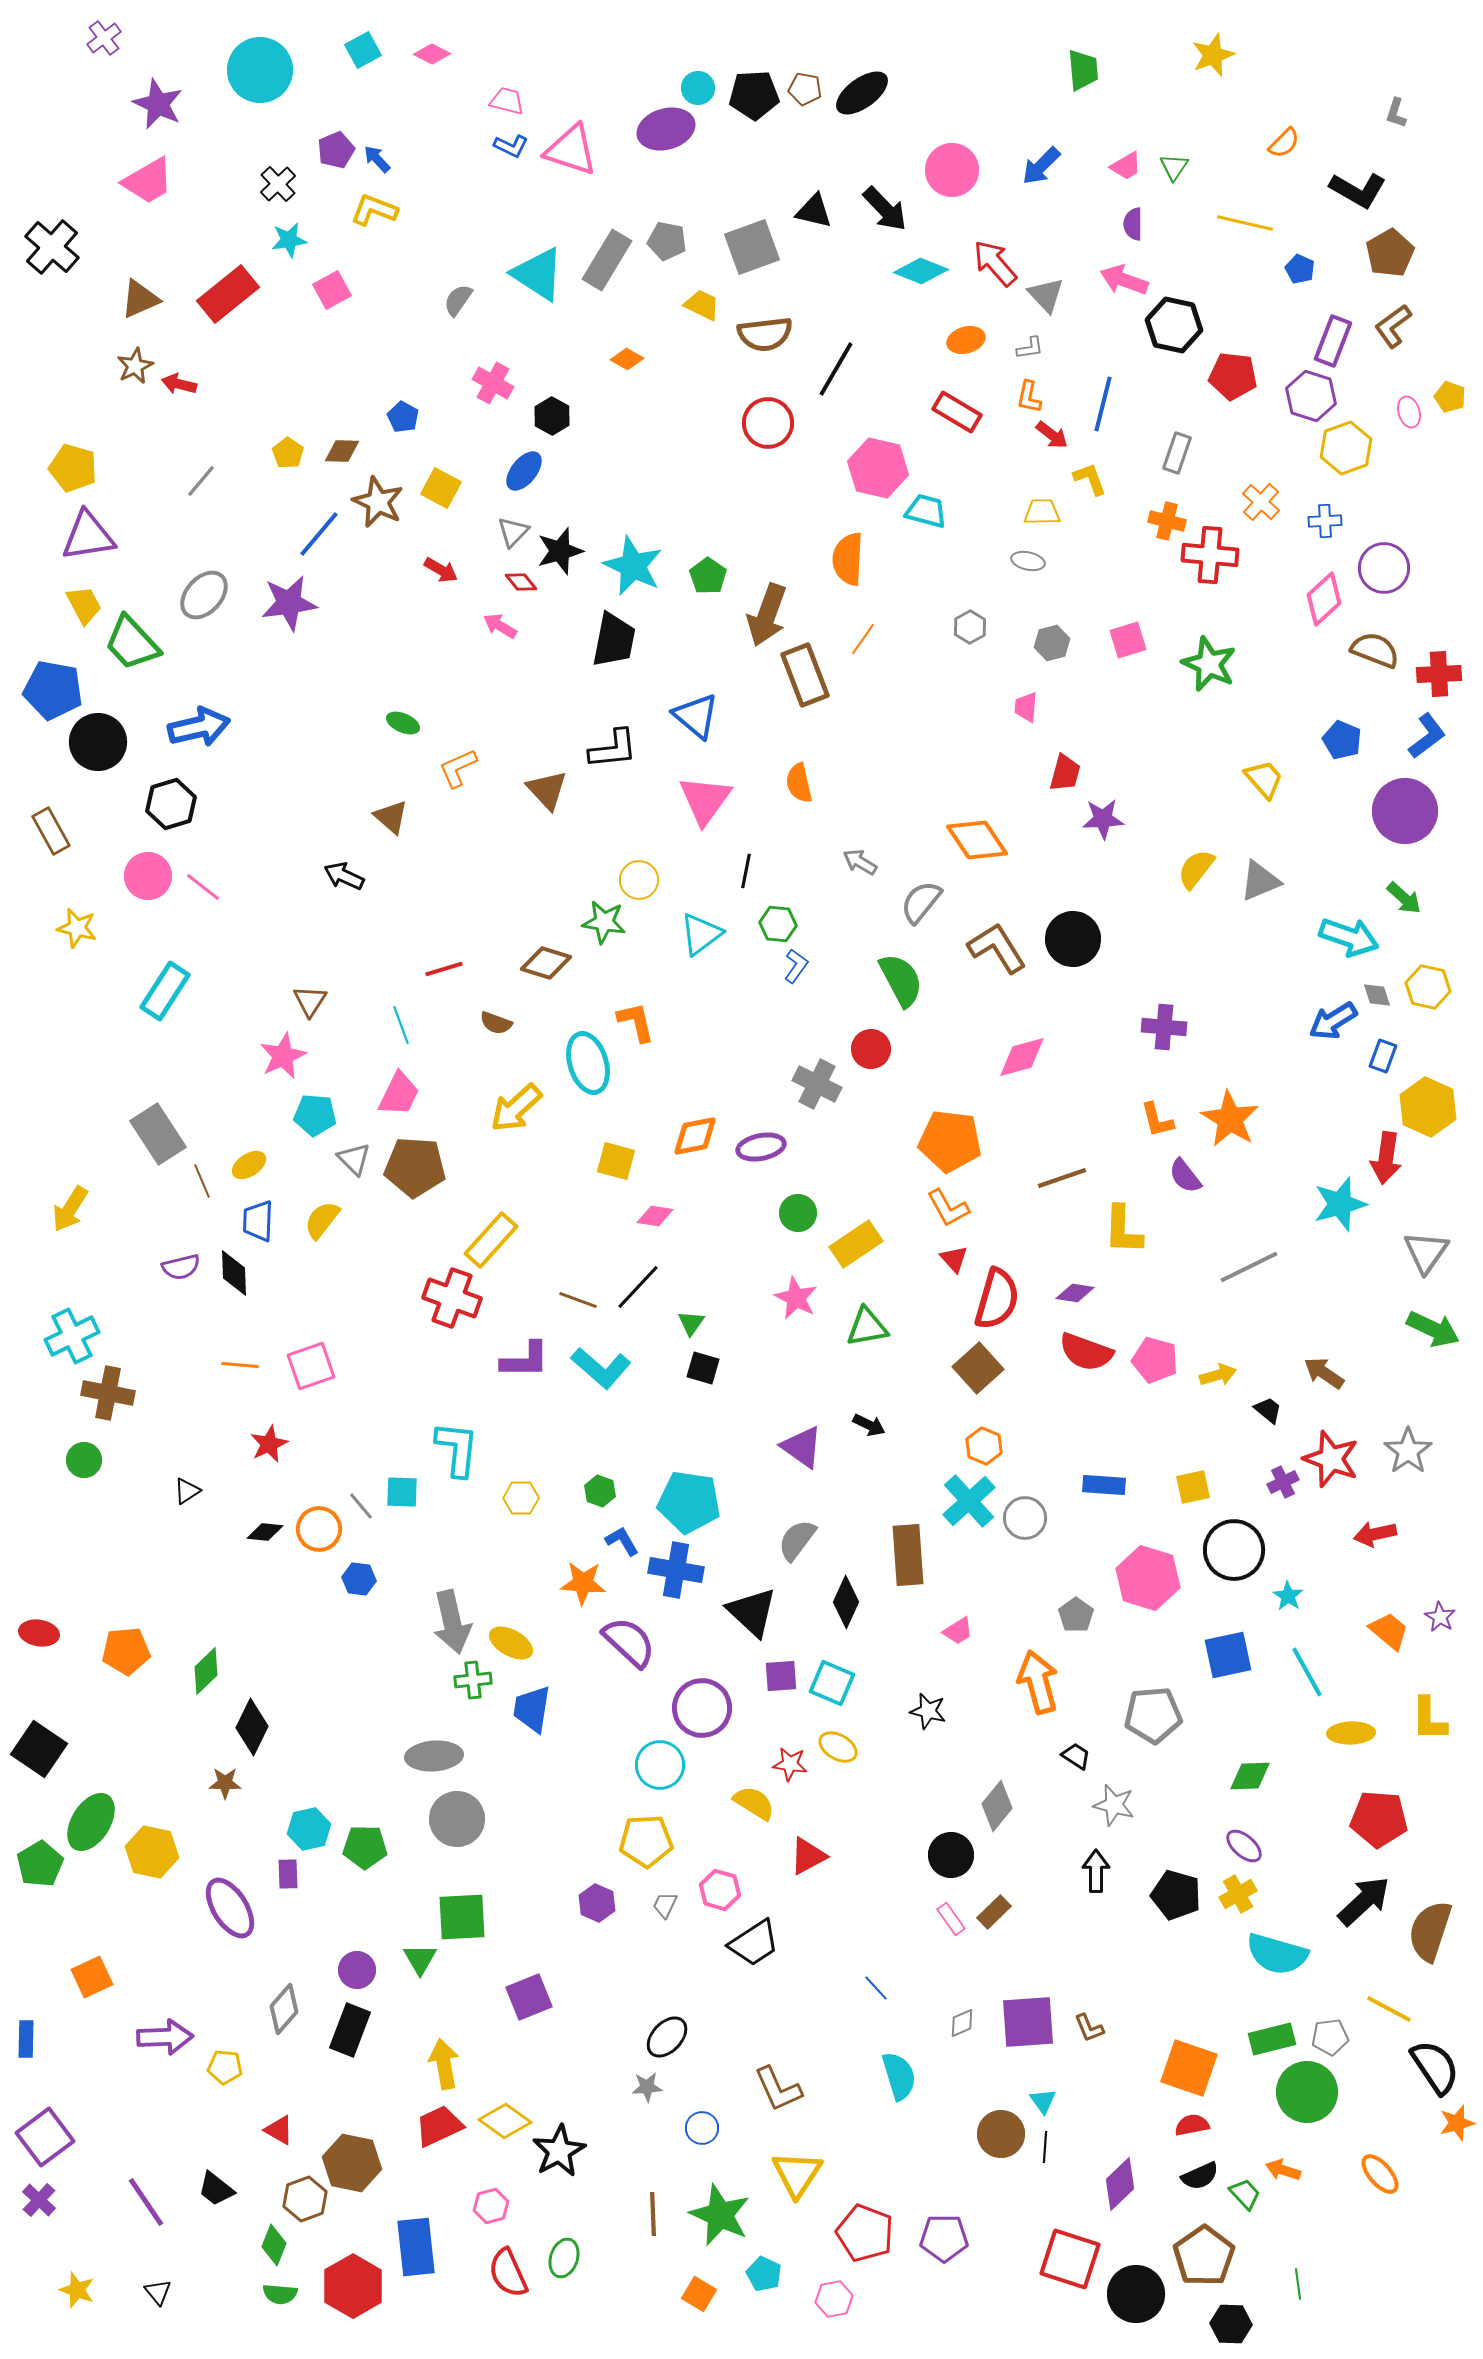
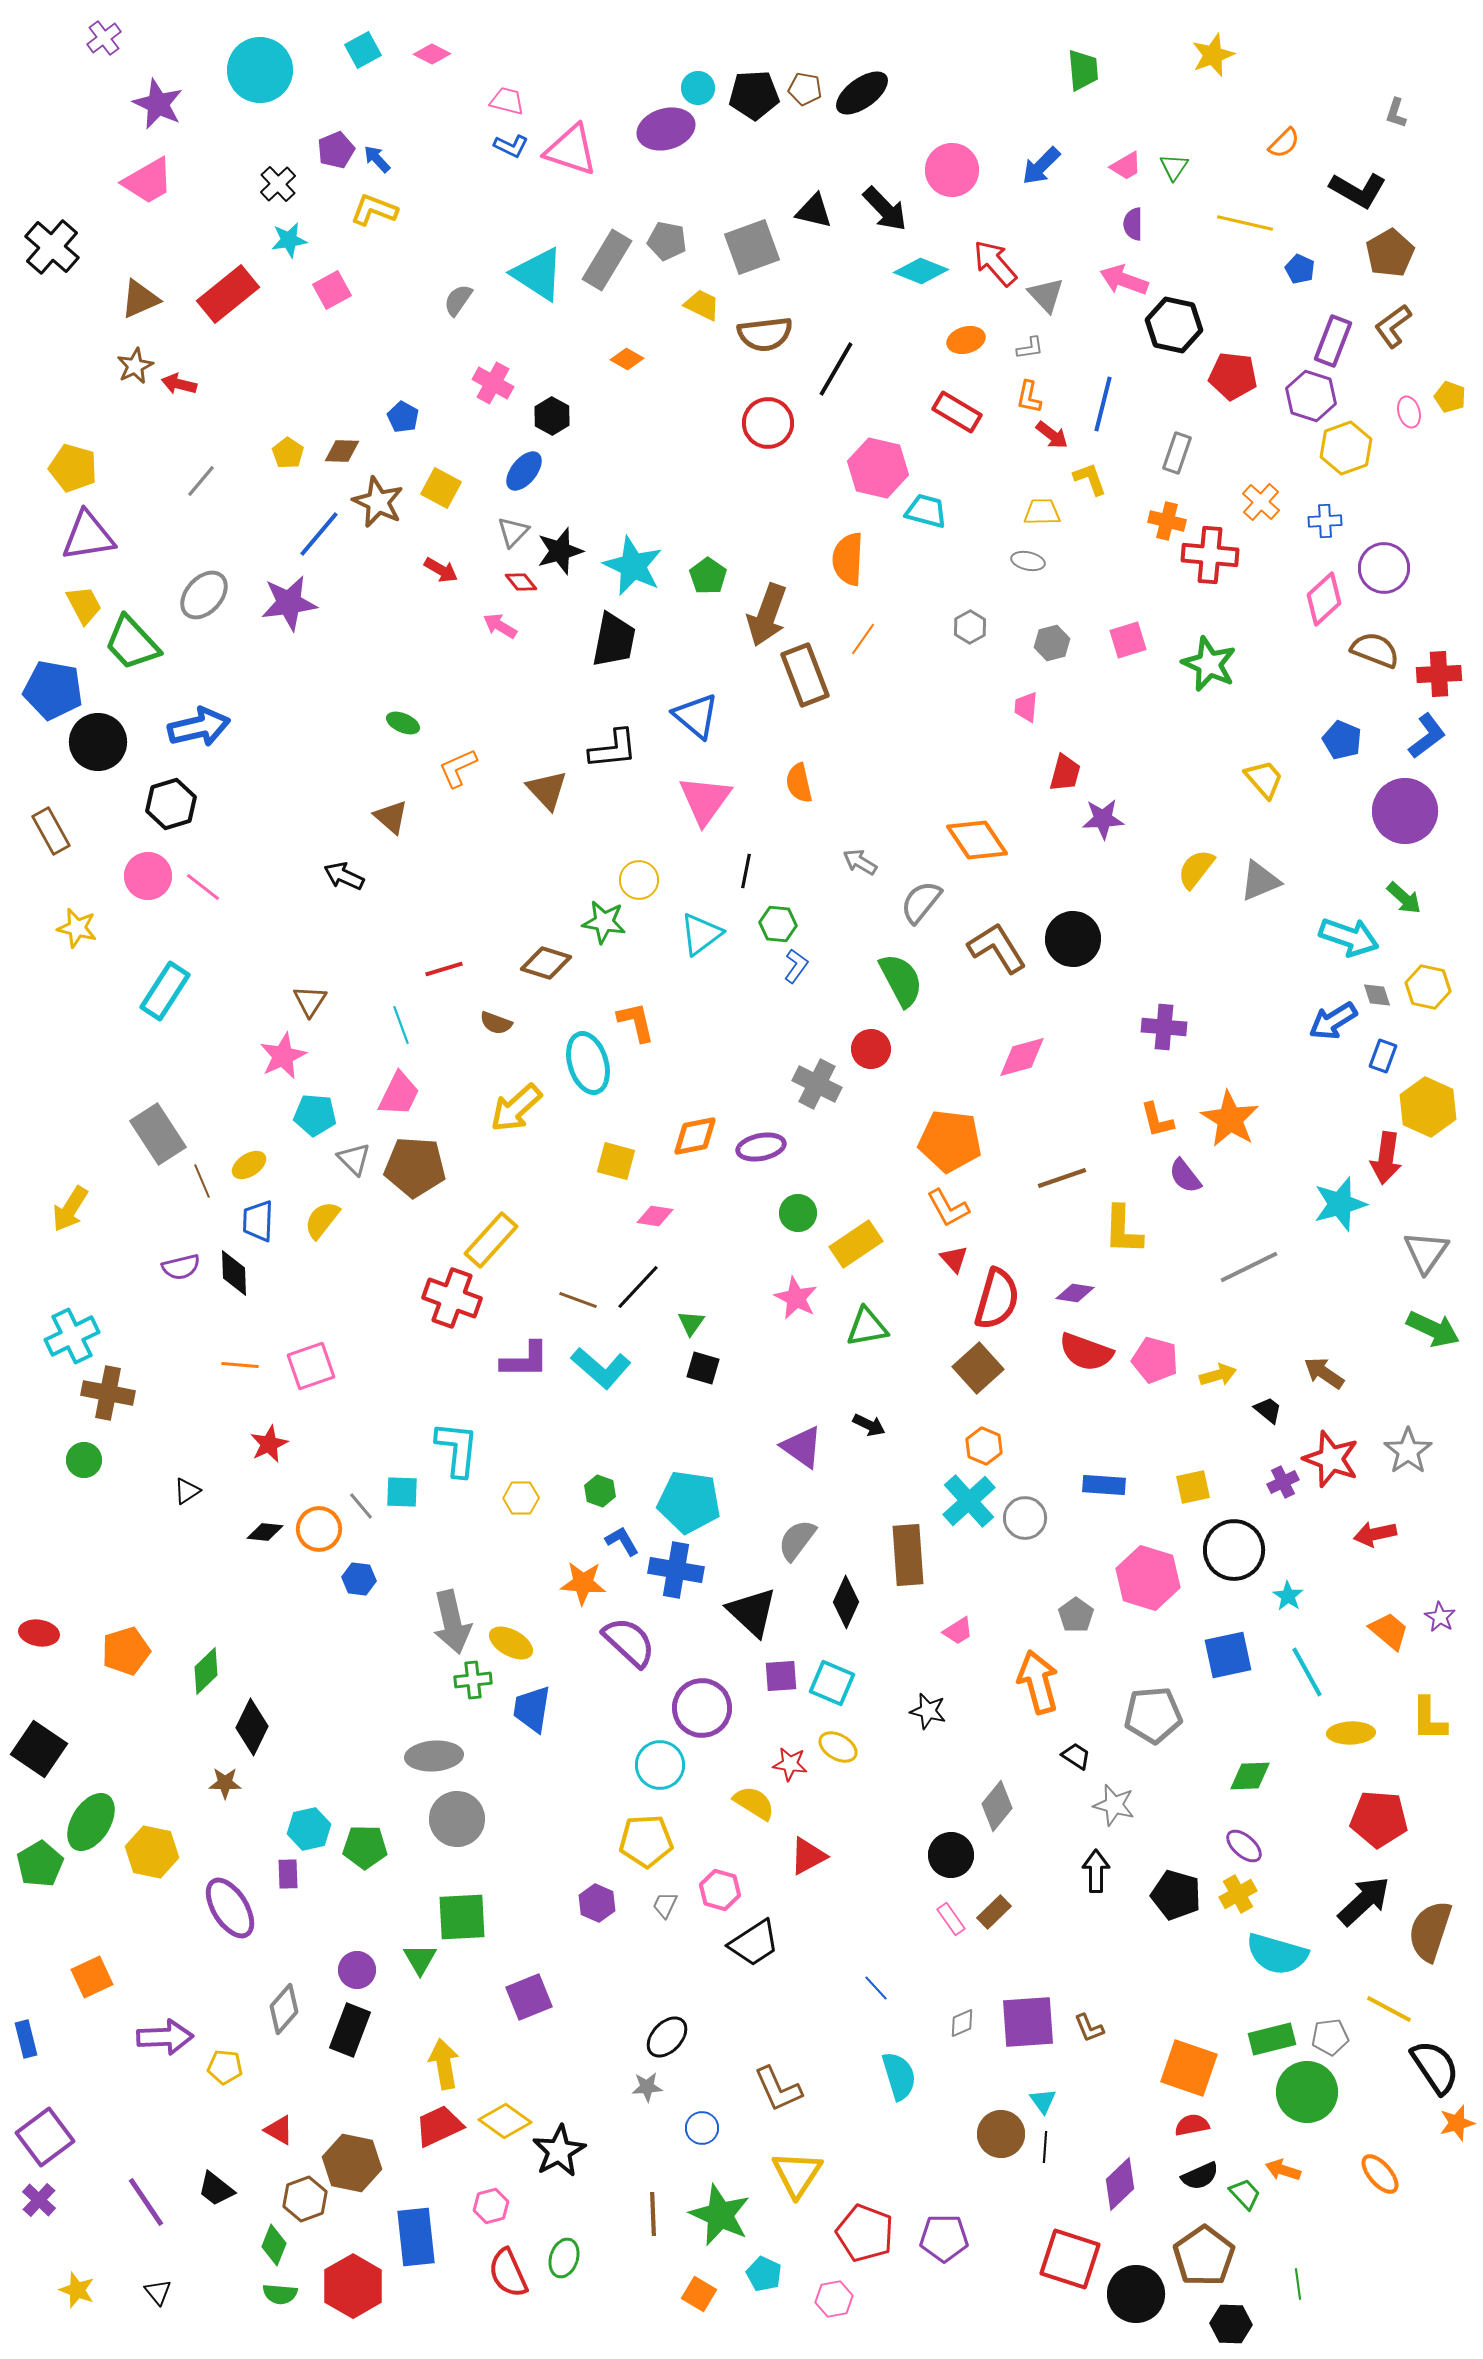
orange pentagon at (126, 1651): rotated 12 degrees counterclockwise
blue rectangle at (26, 2039): rotated 15 degrees counterclockwise
blue rectangle at (416, 2247): moved 10 px up
